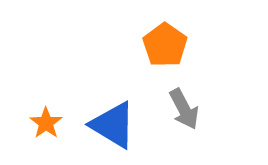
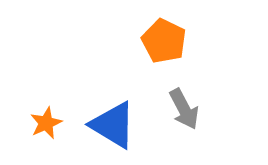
orange pentagon: moved 1 px left, 4 px up; rotated 9 degrees counterclockwise
orange star: rotated 12 degrees clockwise
